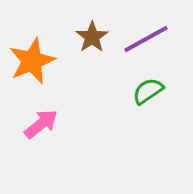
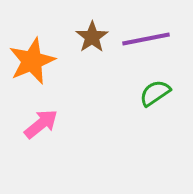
purple line: rotated 18 degrees clockwise
green semicircle: moved 7 px right, 2 px down
